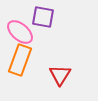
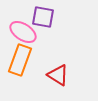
pink ellipse: moved 3 px right; rotated 8 degrees counterclockwise
red triangle: moved 2 px left; rotated 30 degrees counterclockwise
